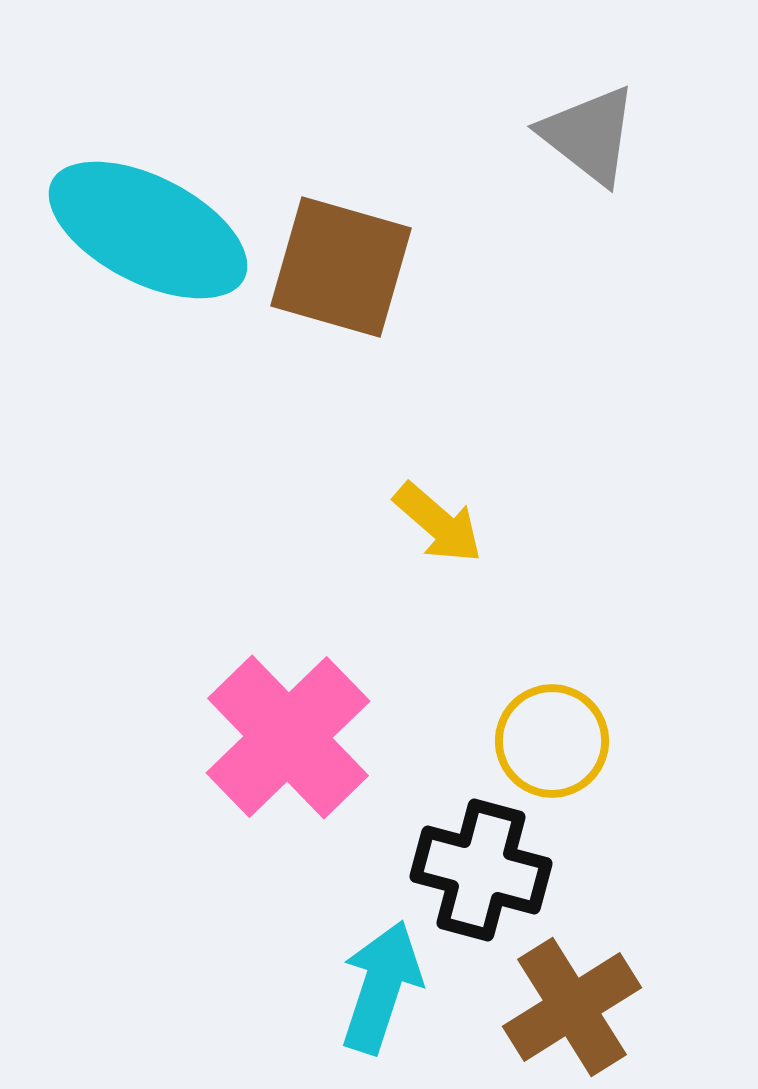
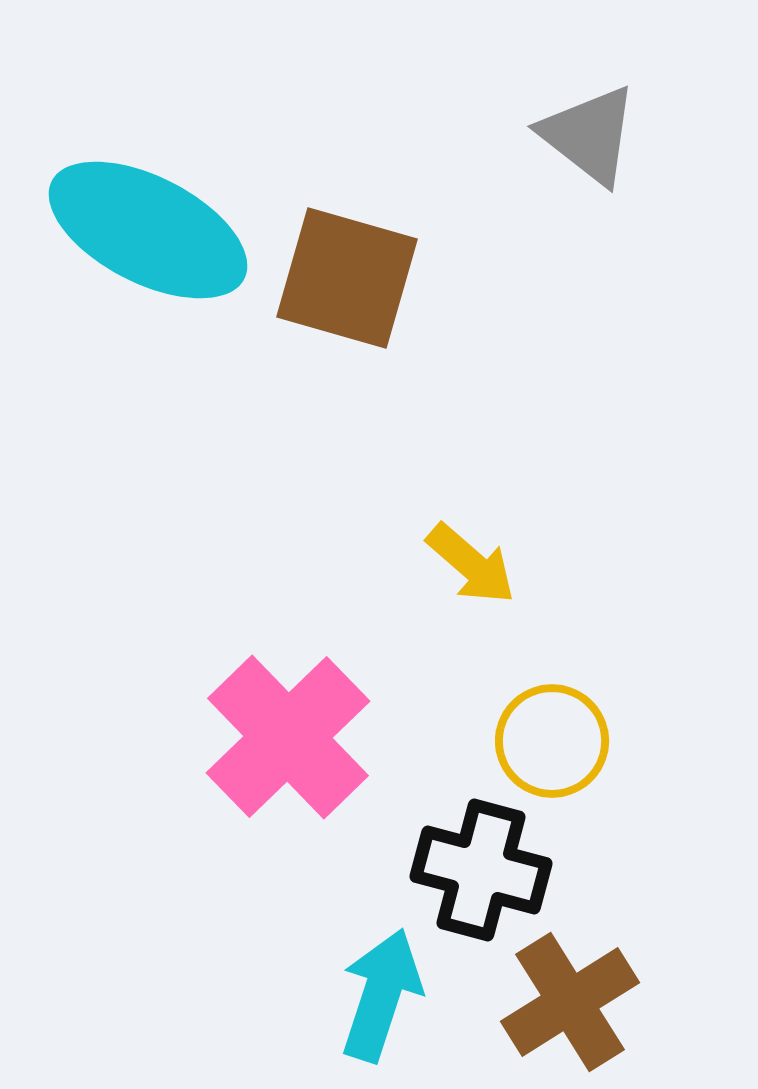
brown square: moved 6 px right, 11 px down
yellow arrow: moved 33 px right, 41 px down
cyan arrow: moved 8 px down
brown cross: moved 2 px left, 5 px up
